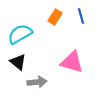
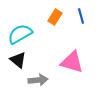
black triangle: moved 2 px up
gray arrow: moved 1 px right, 2 px up
